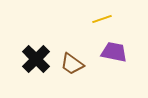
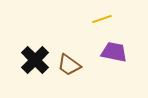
black cross: moved 1 px left, 1 px down
brown trapezoid: moved 3 px left, 1 px down
